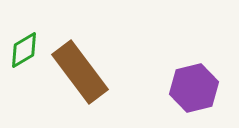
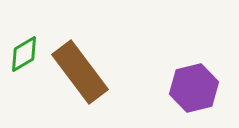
green diamond: moved 4 px down
